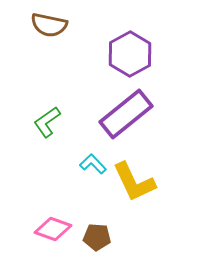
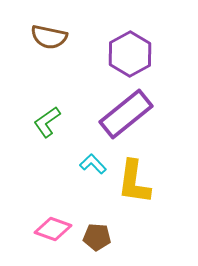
brown semicircle: moved 12 px down
yellow L-shape: rotated 33 degrees clockwise
